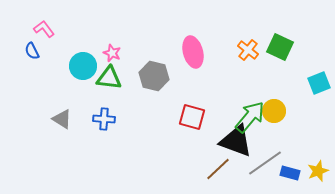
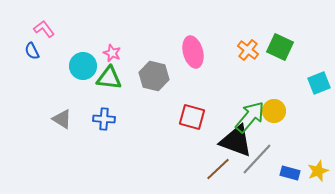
gray line: moved 8 px left, 4 px up; rotated 12 degrees counterclockwise
